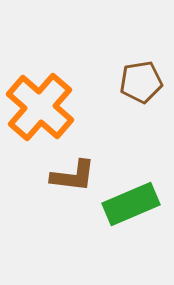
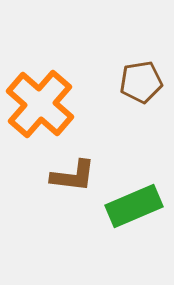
orange cross: moved 3 px up
green rectangle: moved 3 px right, 2 px down
